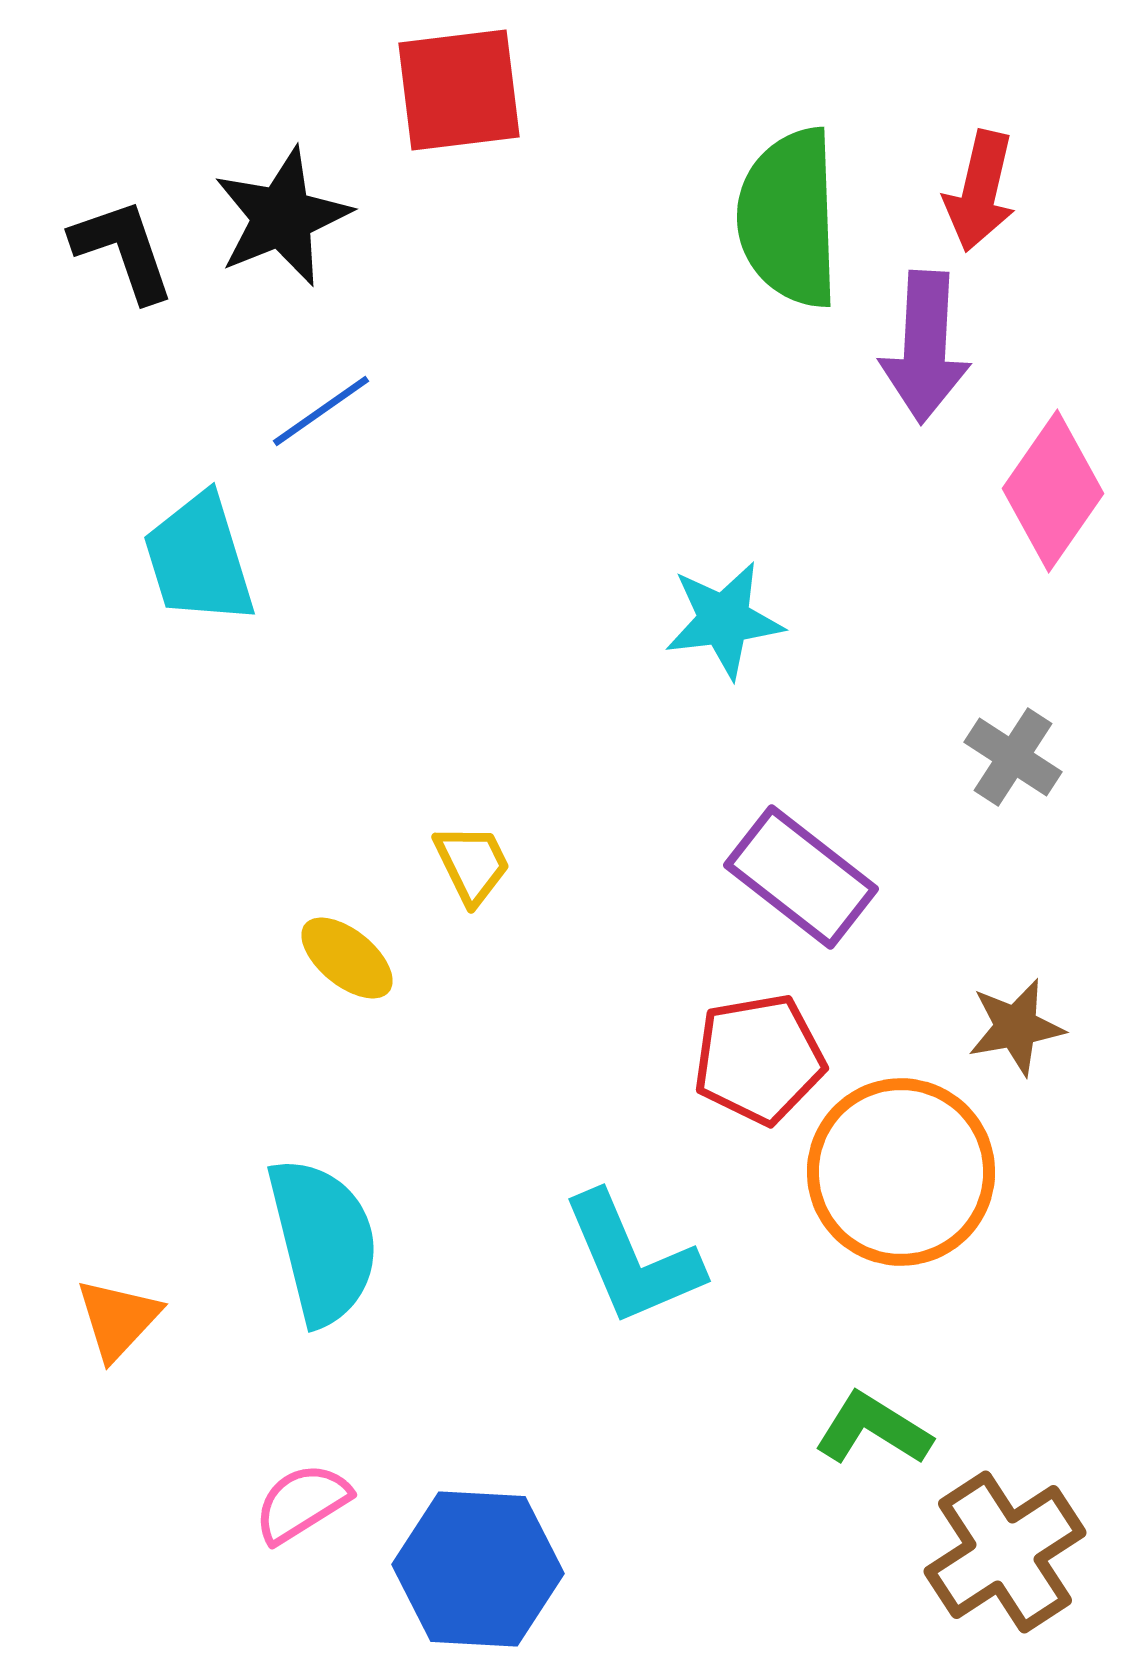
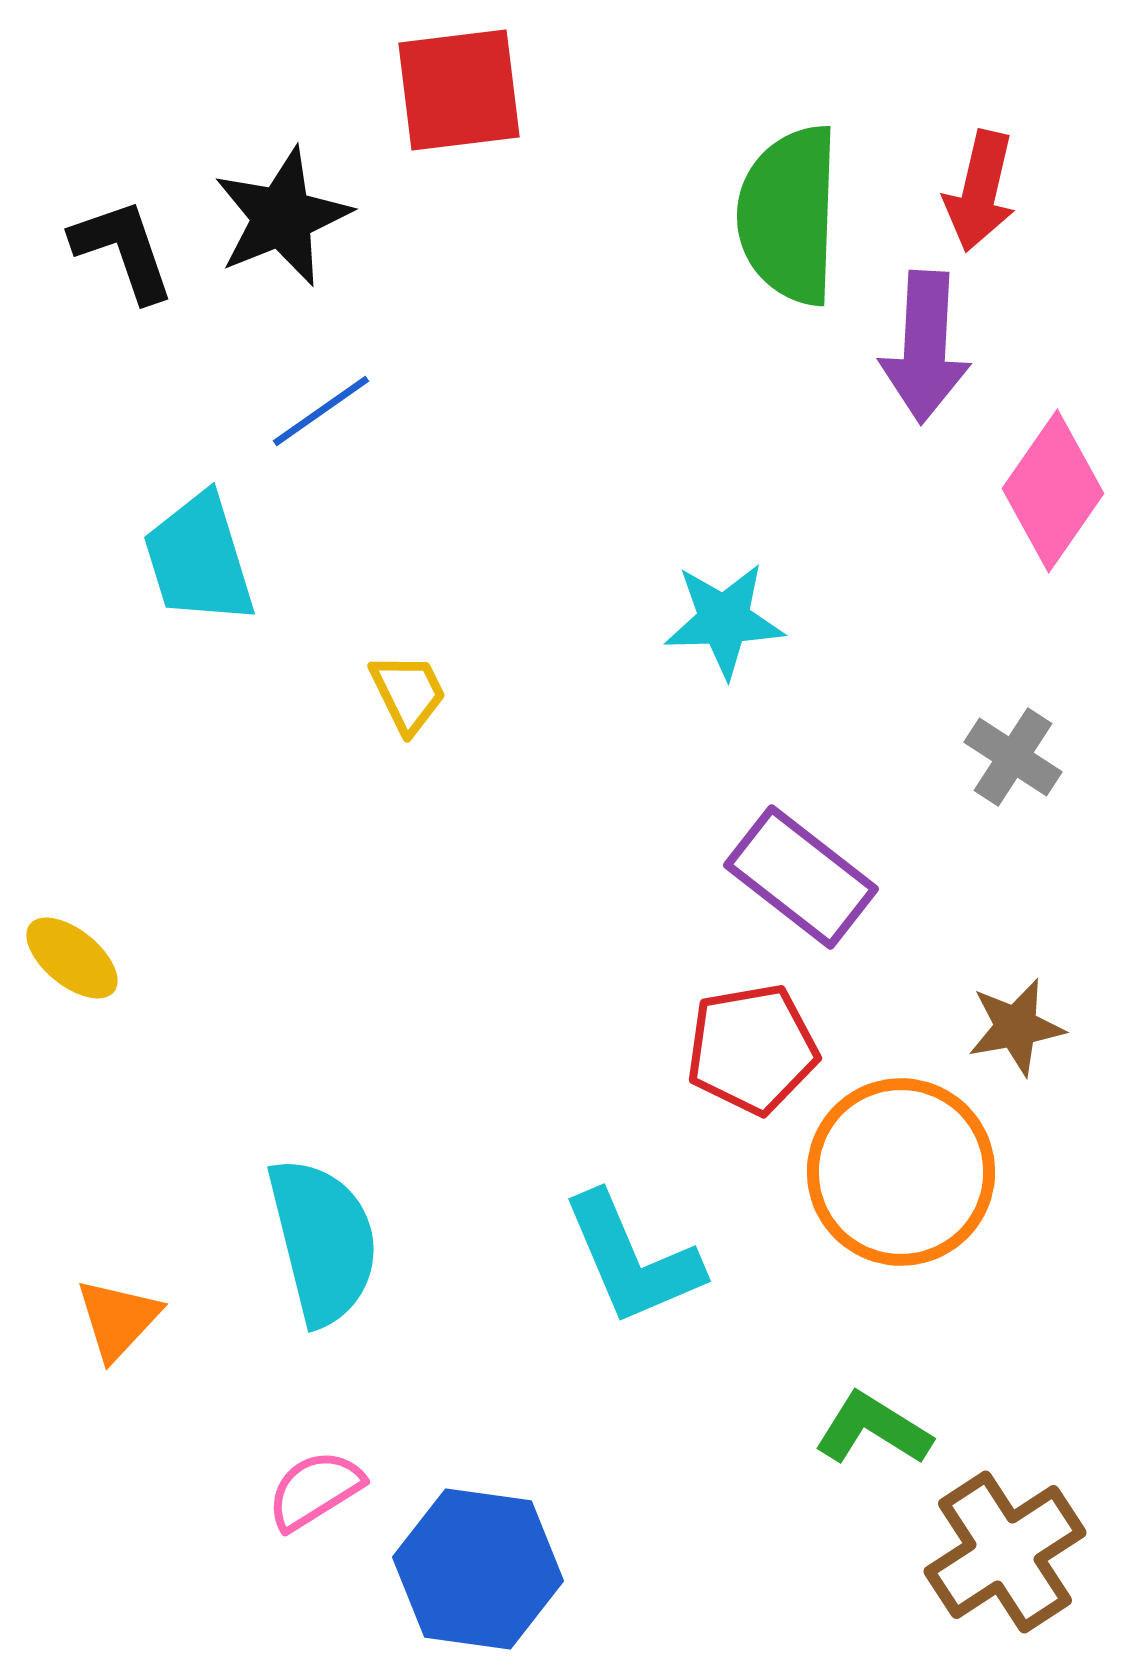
green semicircle: moved 3 px up; rotated 4 degrees clockwise
cyan star: rotated 5 degrees clockwise
yellow trapezoid: moved 64 px left, 171 px up
yellow ellipse: moved 275 px left
red pentagon: moved 7 px left, 10 px up
pink semicircle: moved 13 px right, 13 px up
blue hexagon: rotated 5 degrees clockwise
